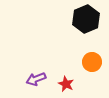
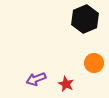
black hexagon: moved 1 px left
orange circle: moved 2 px right, 1 px down
